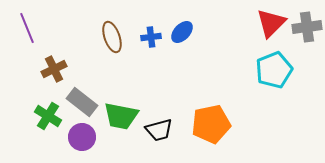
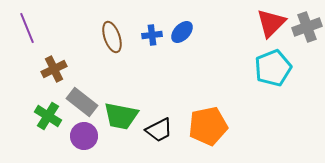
gray cross: rotated 12 degrees counterclockwise
blue cross: moved 1 px right, 2 px up
cyan pentagon: moved 1 px left, 2 px up
orange pentagon: moved 3 px left, 2 px down
black trapezoid: rotated 12 degrees counterclockwise
purple circle: moved 2 px right, 1 px up
